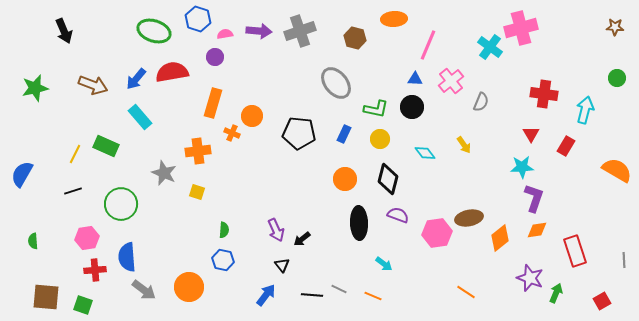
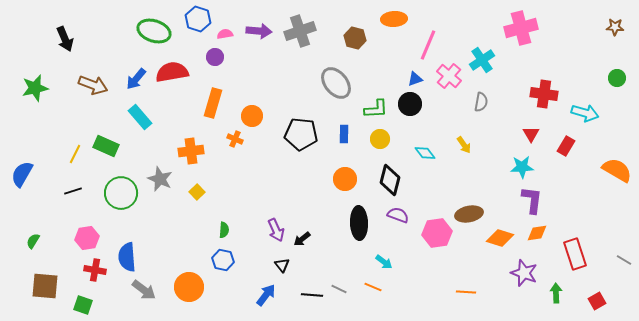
black arrow at (64, 31): moved 1 px right, 8 px down
cyan cross at (490, 47): moved 8 px left, 13 px down; rotated 20 degrees clockwise
blue triangle at (415, 79): rotated 21 degrees counterclockwise
pink cross at (451, 81): moved 2 px left, 5 px up; rotated 10 degrees counterclockwise
gray semicircle at (481, 102): rotated 12 degrees counterclockwise
black circle at (412, 107): moved 2 px left, 3 px up
green L-shape at (376, 109): rotated 15 degrees counterclockwise
cyan arrow at (585, 110): moved 3 px down; rotated 92 degrees clockwise
orange cross at (232, 133): moved 3 px right, 6 px down
black pentagon at (299, 133): moved 2 px right, 1 px down
blue rectangle at (344, 134): rotated 24 degrees counterclockwise
orange cross at (198, 151): moved 7 px left
gray star at (164, 173): moved 4 px left, 6 px down
black diamond at (388, 179): moved 2 px right, 1 px down
yellow square at (197, 192): rotated 28 degrees clockwise
purple L-shape at (534, 198): moved 2 px left, 2 px down; rotated 12 degrees counterclockwise
green circle at (121, 204): moved 11 px up
brown ellipse at (469, 218): moved 4 px up
orange diamond at (537, 230): moved 3 px down
orange diamond at (500, 238): rotated 56 degrees clockwise
green semicircle at (33, 241): rotated 35 degrees clockwise
red rectangle at (575, 251): moved 3 px down
gray line at (624, 260): rotated 56 degrees counterclockwise
cyan arrow at (384, 264): moved 2 px up
red cross at (95, 270): rotated 15 degrees clockwise
purple star at (530, 278): moved 6 px left, 5 px up
orange line at (466, 292): rotated 30 degrees counterclockwise
green arrow at (556, 293): rotated 24 degrees counterclockwise
orange line at (373, 296): moved 9 px up
brown square at (46, 297): moved 1 px left, 11 px up
red square at (602, 301): moved 5 px left
